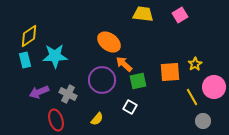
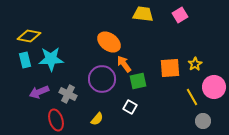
yellow diamond: rotated 45 degrees clockwise
cyan star: moved 4 px left, 3 px down
orange arrow: rotated 12 degrees clockwise
orange square: moved 4 px up
purple circle: moved 1 px up
